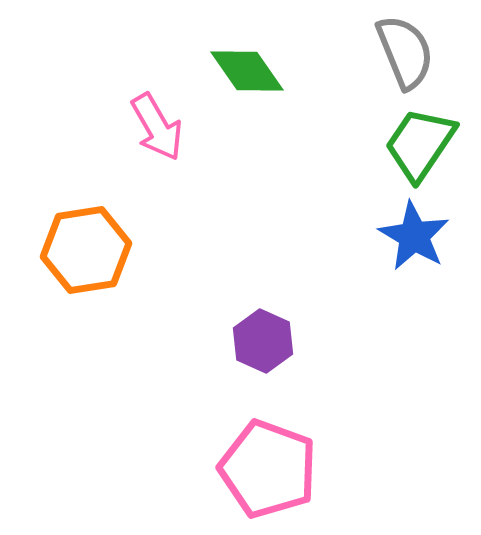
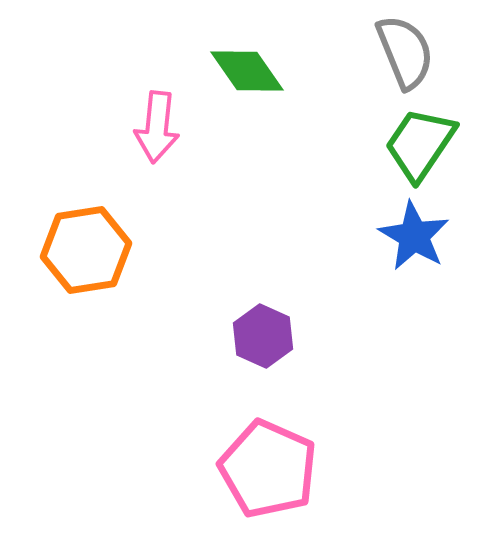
pink arrow: rotated 36 degrees clockwise
purple hexagon: moved 5 px up
pink pentagon: rotated 4 degrees clockwise
